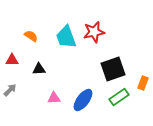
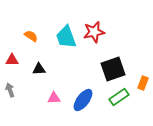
gray arrow: rotated 64 degrees counterclockwise
